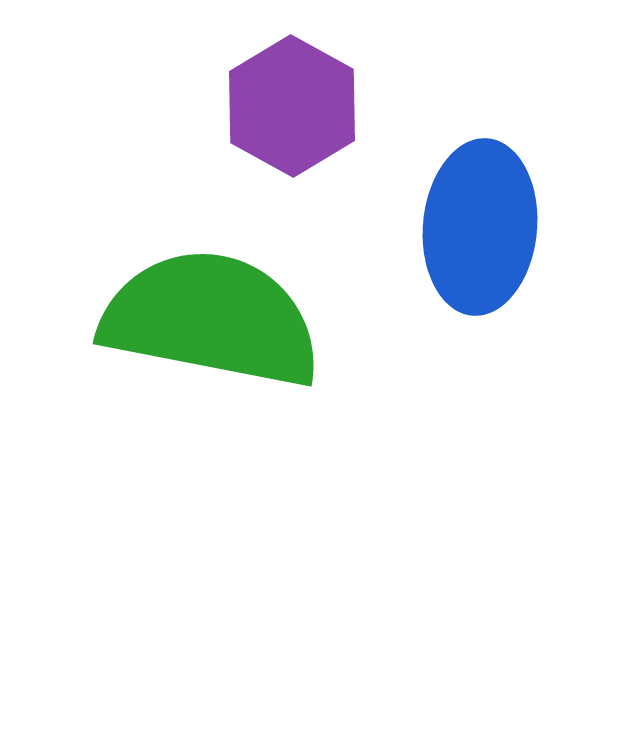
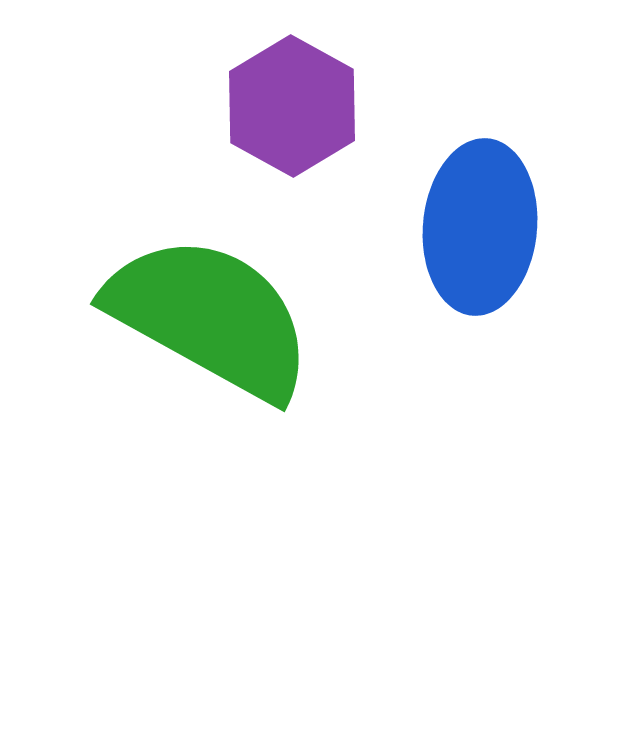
green semicircle: moved 1 px left, 2 px up; rotated 18 degrees clockwise
